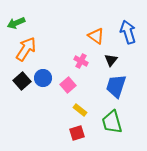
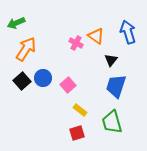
pink cross: moved 5 px left, 18 px up
